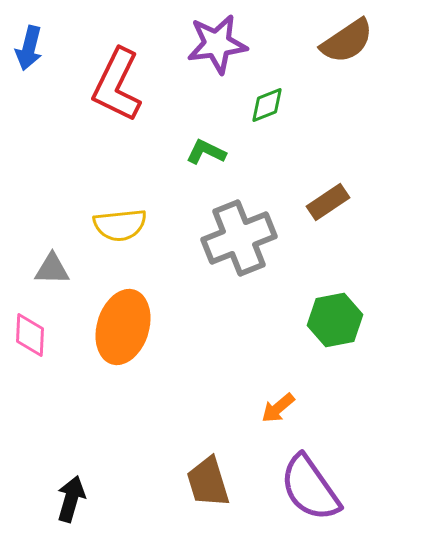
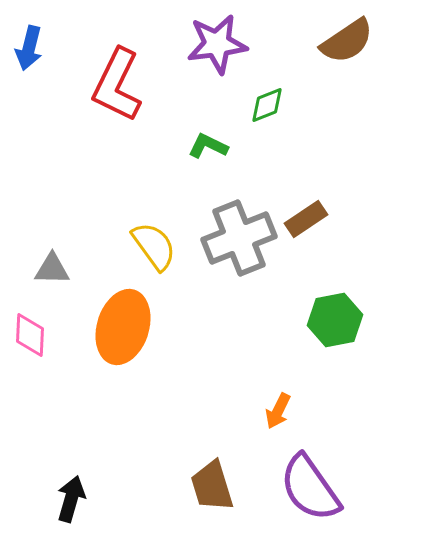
green L-shape: moved 2 px right, 6 px up
brown rectangle: moved 22 px left, 17 px down
yellow semicircle: moved 34 px right, 21 px down; rotated 120 degrees counterclockwise
orange arrow: moved 3 px down; rotated 24 degrees counterclockwise
brown trapezoid: moved 4 px right, 4 px down
